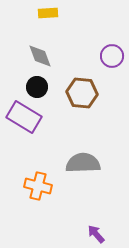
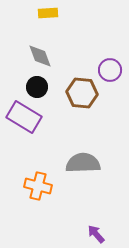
purple circle: moved 2 px left, 14 px down
